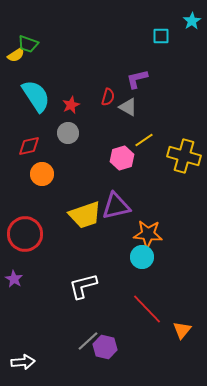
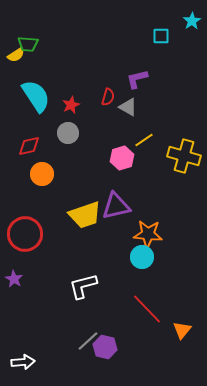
green trapezoid: rotated 15 degrees counterclockwise
